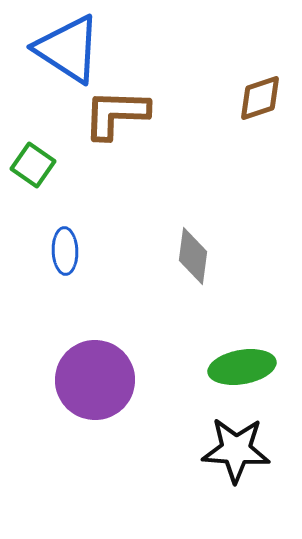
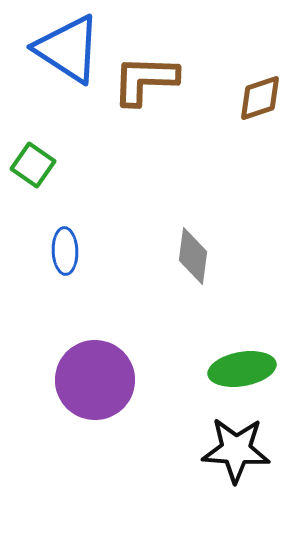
brown L-shape: moved 29 px right, 34 px up
green ellipse: moved 2 px down
